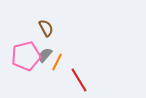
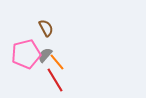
pink pentagon: moved 2 px up
orange line: rotated 66 degrees counterclockwise
red line: moved 24 px left
